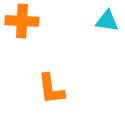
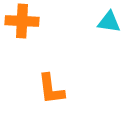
cyan triangle: moved 2 px right, 1 px down
